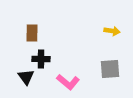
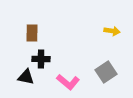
gray square: moved 4 px left, 3 px down; rotated 30 degrees counterclockwise
black triangle: rotated 42 degrees counterclockwise
